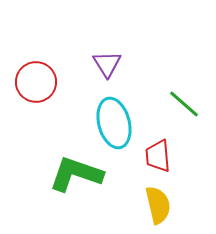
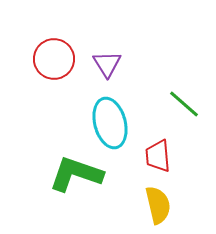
red circle: moved 18 px right, 23 px up
cyan ellipse: moved 4 px left
